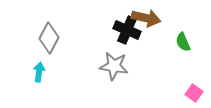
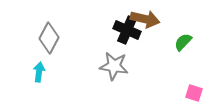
brown arrow: moved 1 px left, 1 px down
green semicircle: rotated 66 degrees clockwise
pink square: rotated 18 degrees counterclockwise
